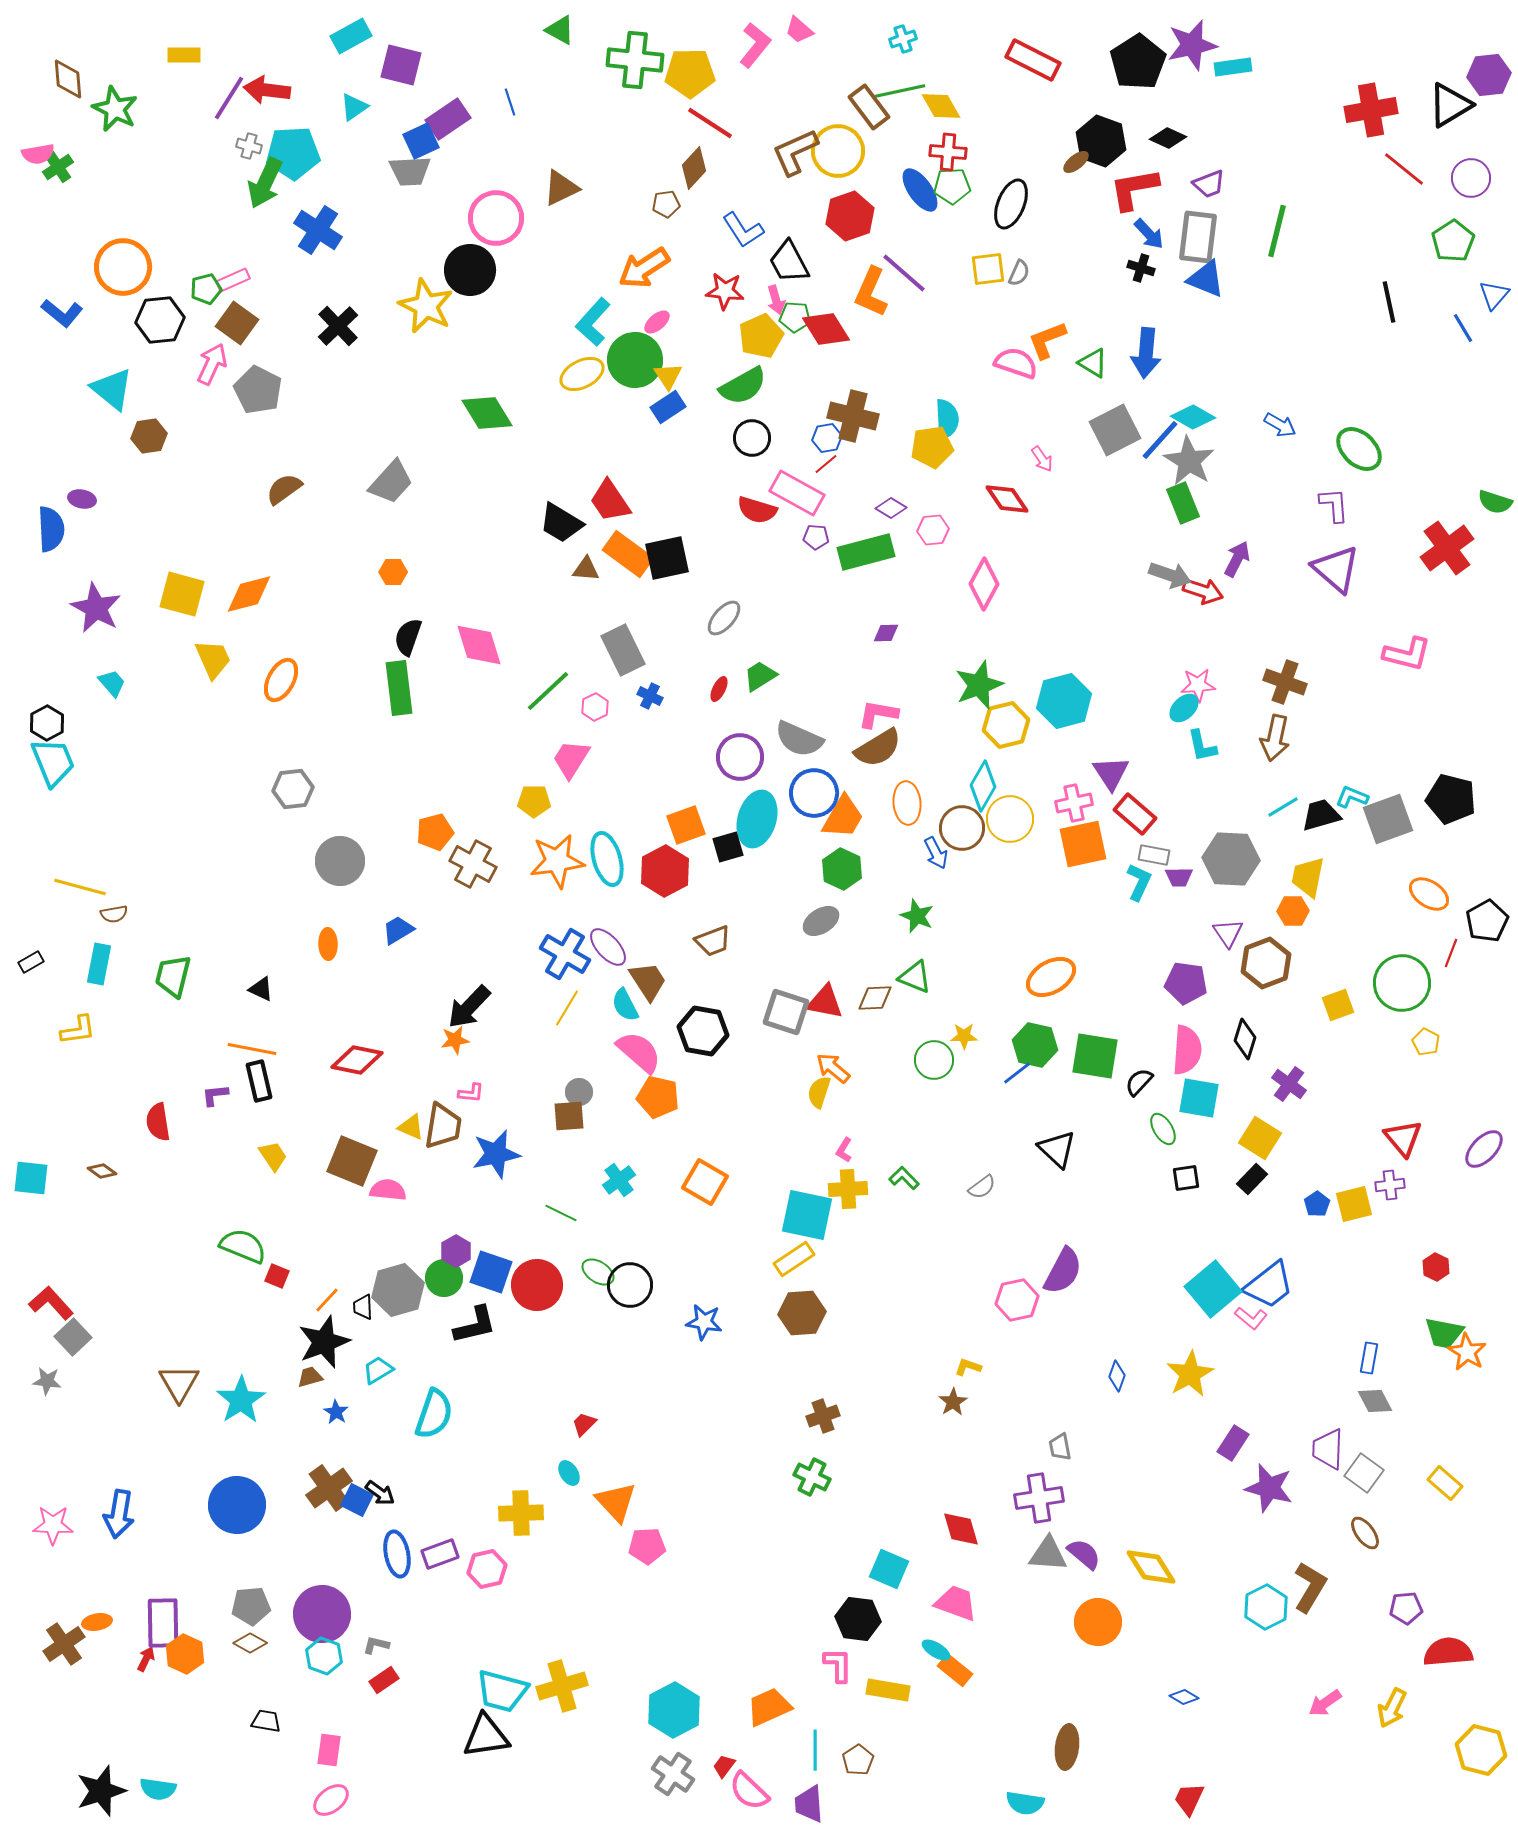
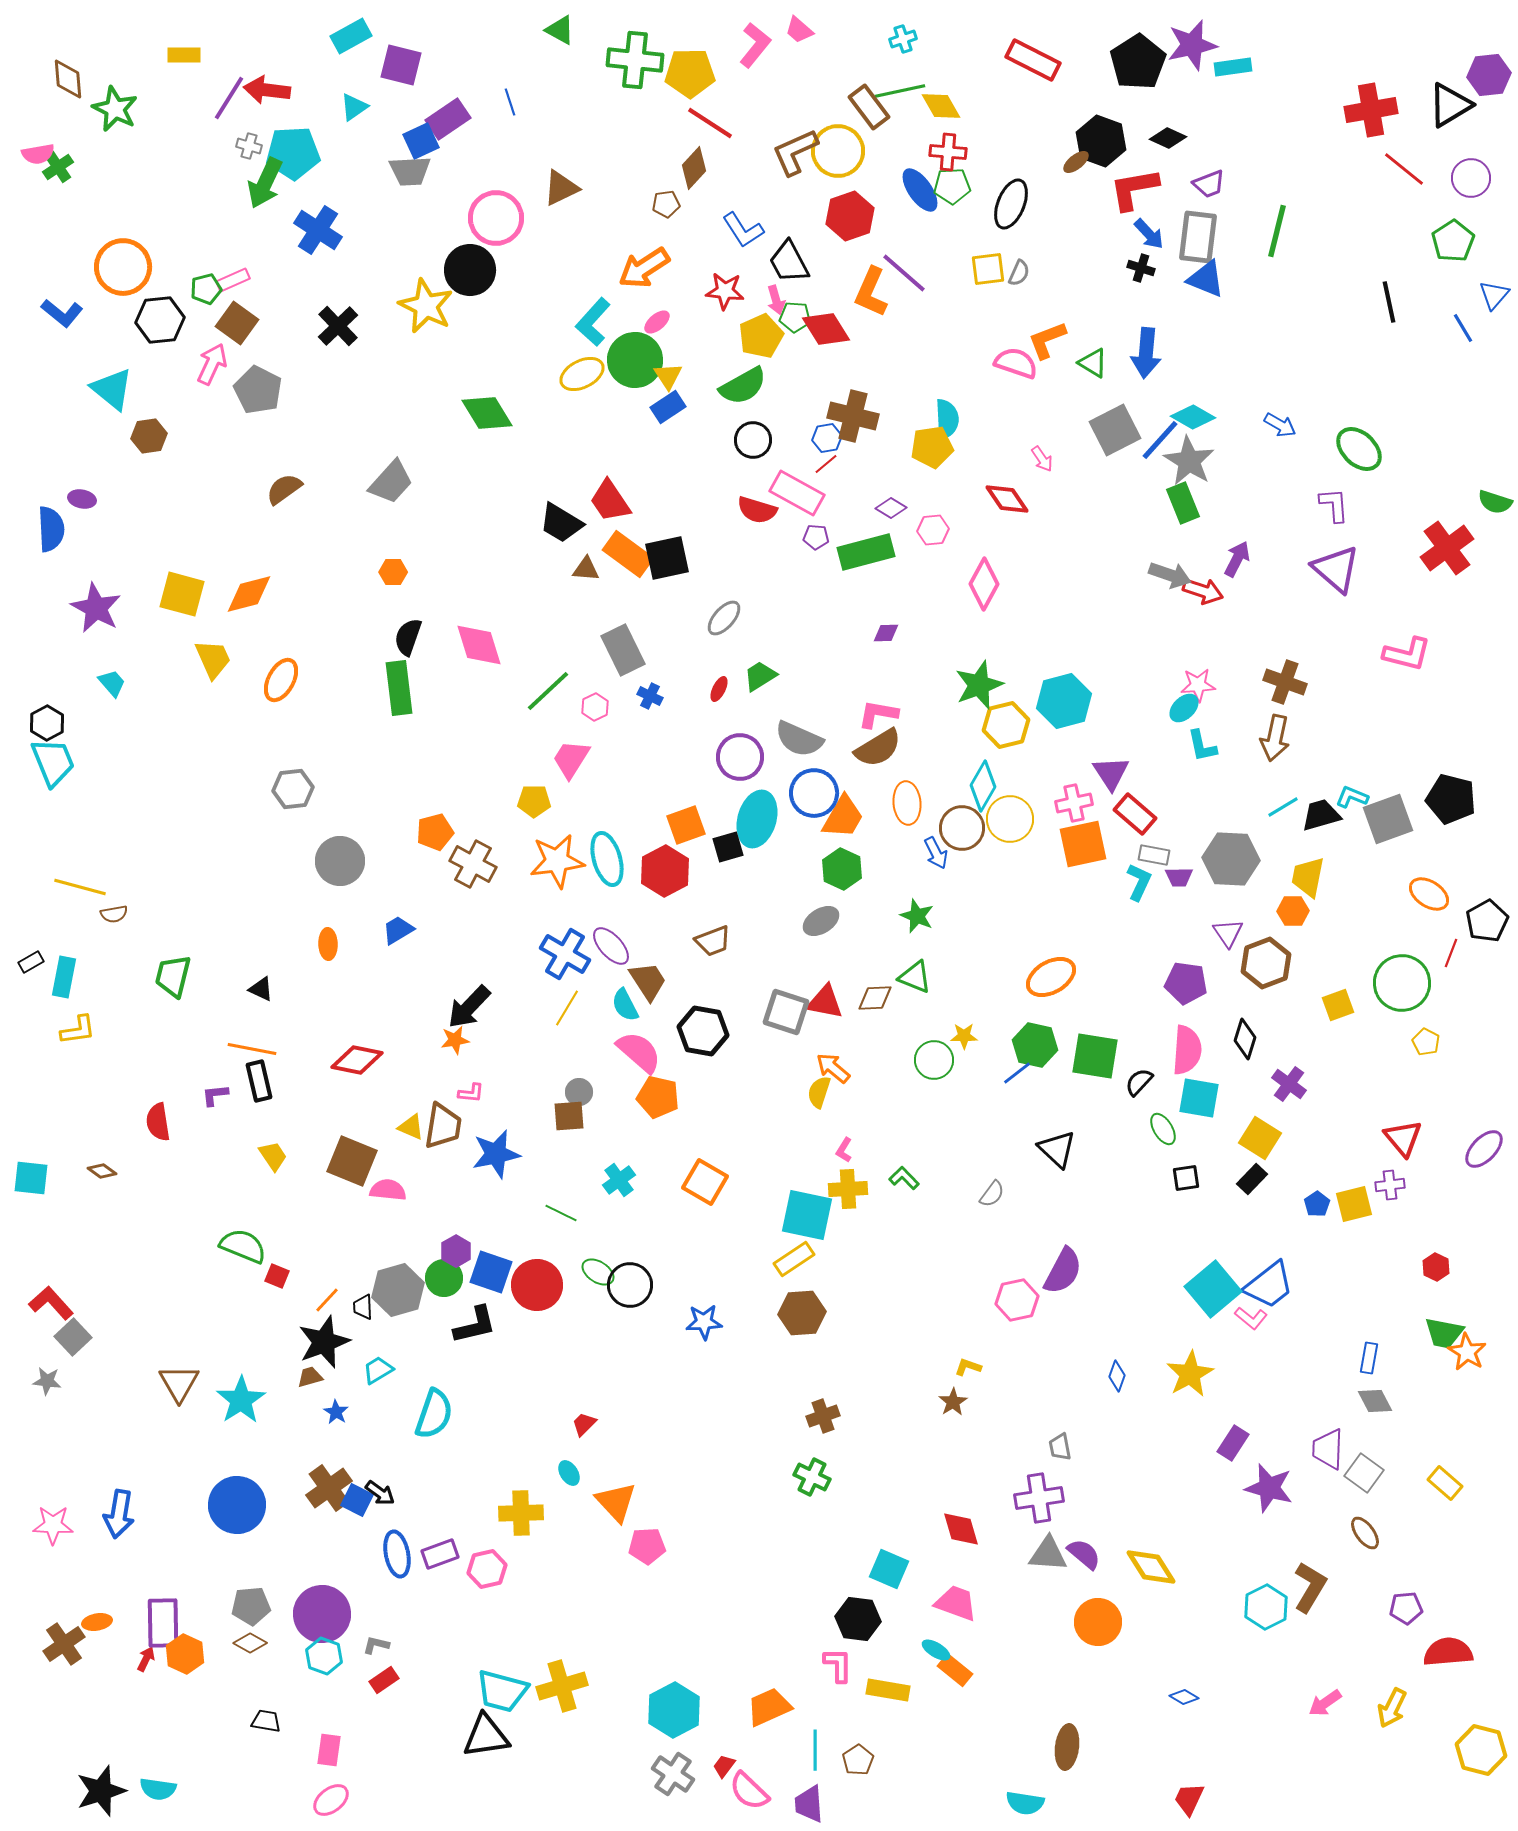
black circle at (752, 438): moved 1 px right, 2 px down
purple ellipse at (608, 947): moved 3 px right, 1 px up
cyan rectangle at (99, 964): moved 35 px left, 13 px down
gray semicircle at (982, 1187): moved 10 px right, 7 px down; rotated 16 degrees counterclockwise
blue star at (704, 1322): rotated 12 degrees counterclockwise
